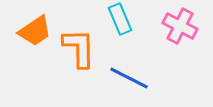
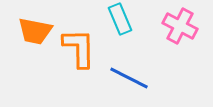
orange trapezoid: rotated 45 degrees clockwise
